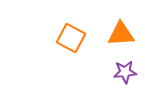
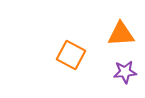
orange square: moved 17 px down
